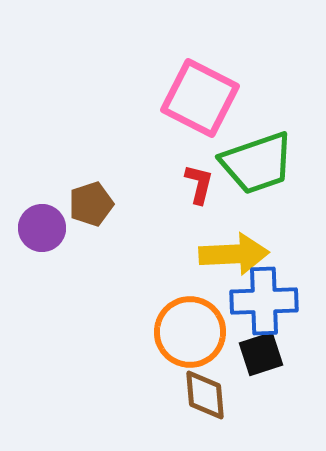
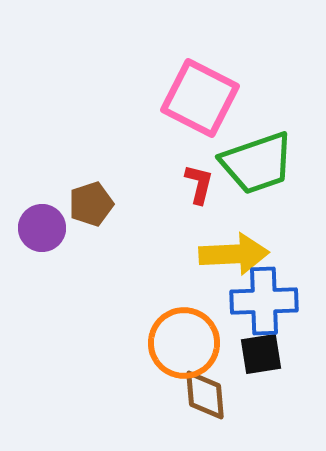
orange circle: moved 6 px left, 11 px down
black square: rotated 9 degrees clockwise
